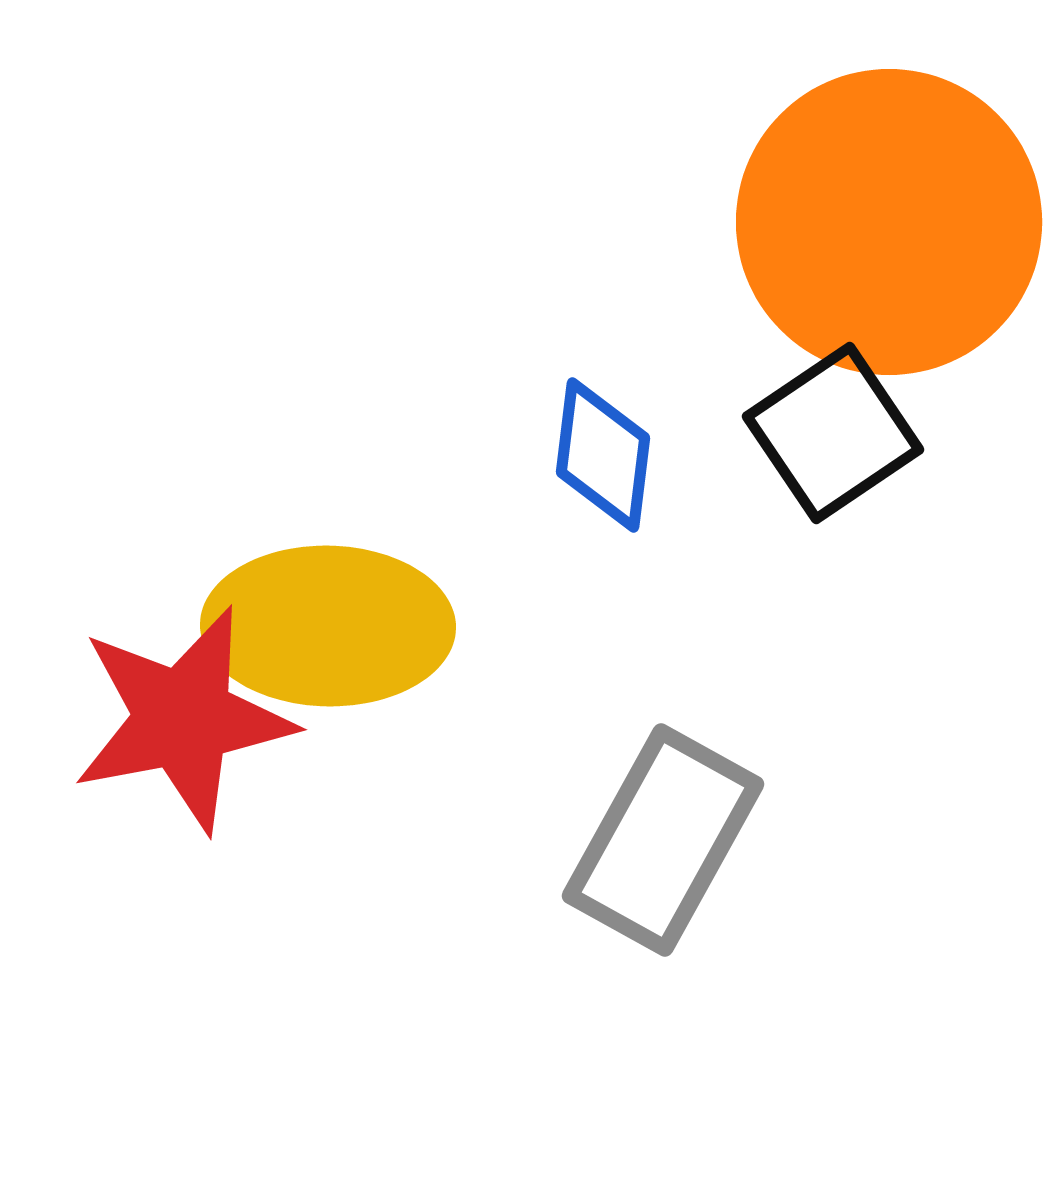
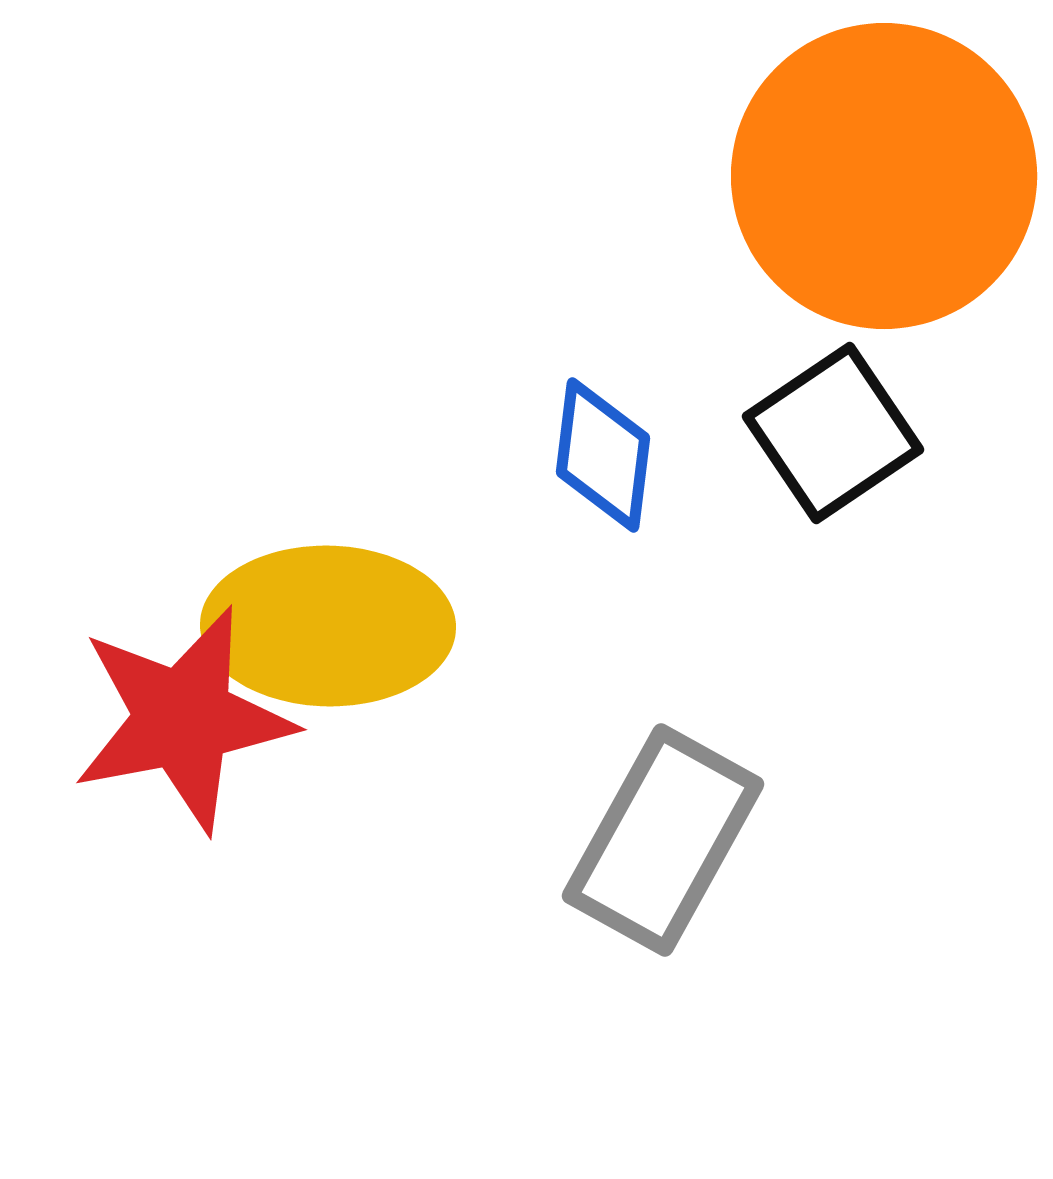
orange circle: moved 5 px left, 46 px up
